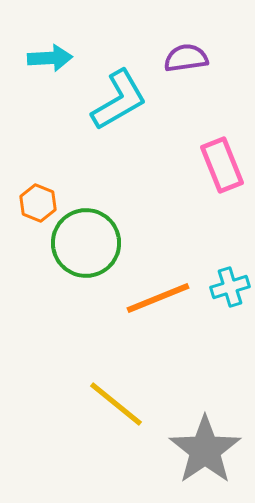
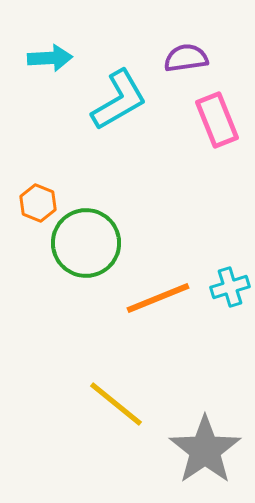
pink rectangle: moved 5 px left, 45 px up
